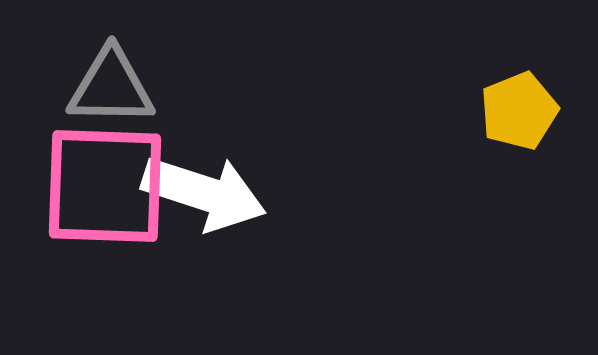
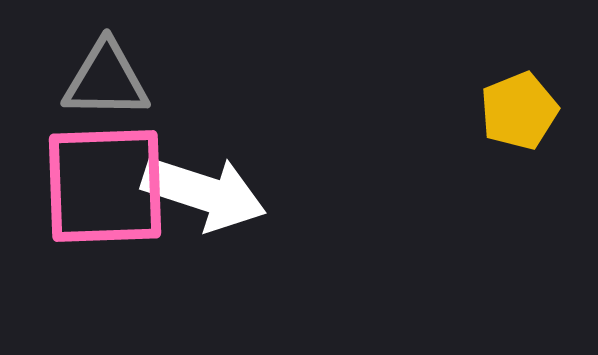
gray triangle: moved 5 px left, 7 px up
pink square: rotated 4 degrees counterclockwise
